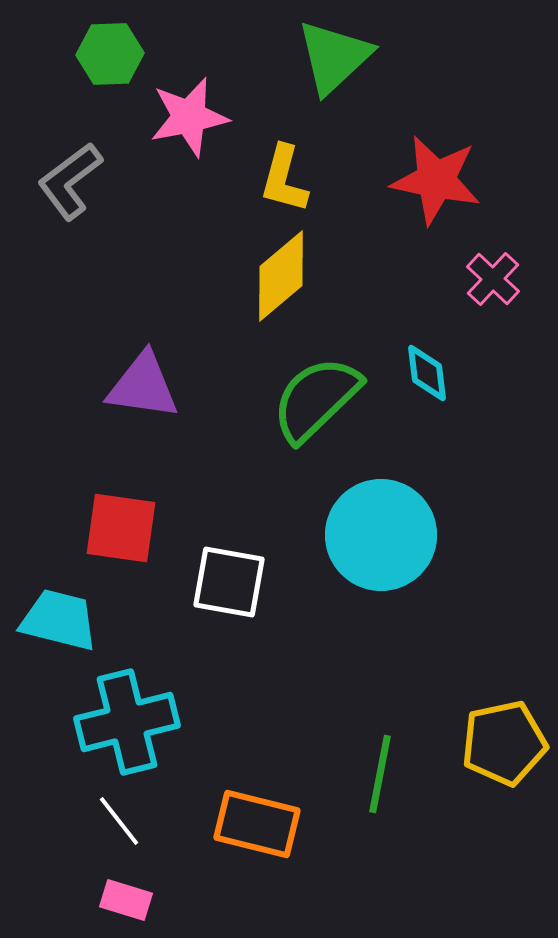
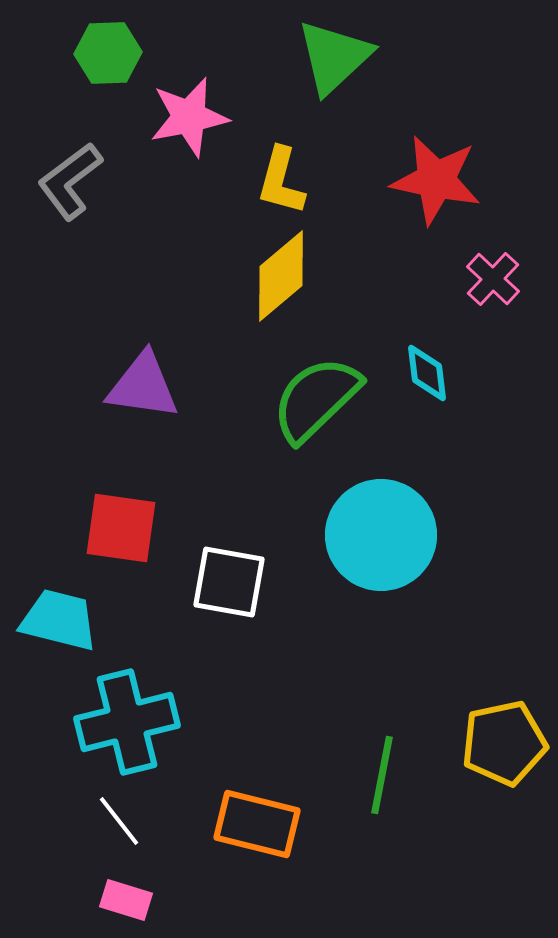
green hexagon: moved 2 px left, 1 px up
yellow L-shape: moved 3 px left, 2 px down
green line: moved 2 px right, 1 px down
